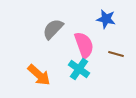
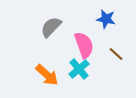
gray semicircle: moved 2 px left, 2 px up
brown line: rotated 28 degrees clockwise
cyan cross: rotated 15 degrees clockwise
orange arrow: moved 8 px right
